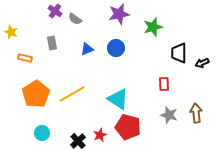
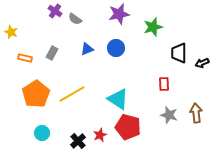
gray rectangle: moved 10 px down; rotated 40 degrees clockwise
